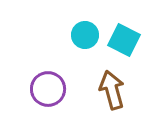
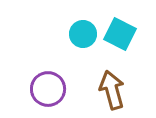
cyan circle: moved 2 px left, 1 px up
cyan square: moved 4 px left, 6 px up
